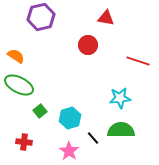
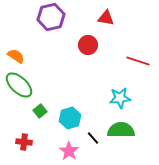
purple hexagon: moved 10 px right
green ellipse: rotated 16 degrees clockwise
